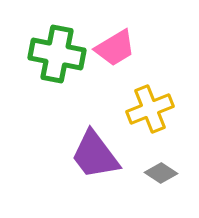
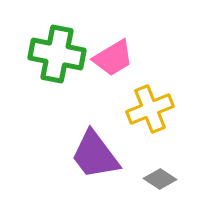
pink trapezoid: moved 2 px left, 10 px down
gray diamond: moved 1 px left, 6 px down
